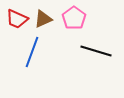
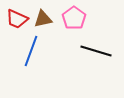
brown triangle: rotated 12 degrees clockwise
blue line: moved 1 px left, 1 px up
